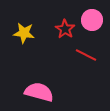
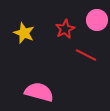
pink circle: moved 5 px right
red star: rotated 12 degrees clockwise
yellow star: rotated 15 degrees clockwise
